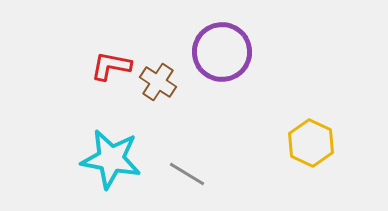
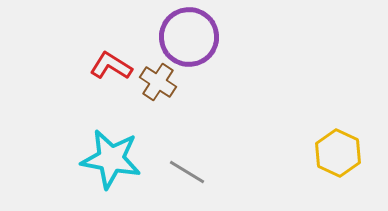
purple circle: moved 33 px left, 15 px up
red L-shape: rotated 21 degrees clockwise
yellow hexagon: moved 27 px right, 10 px down
gray line: moved 2 px up
